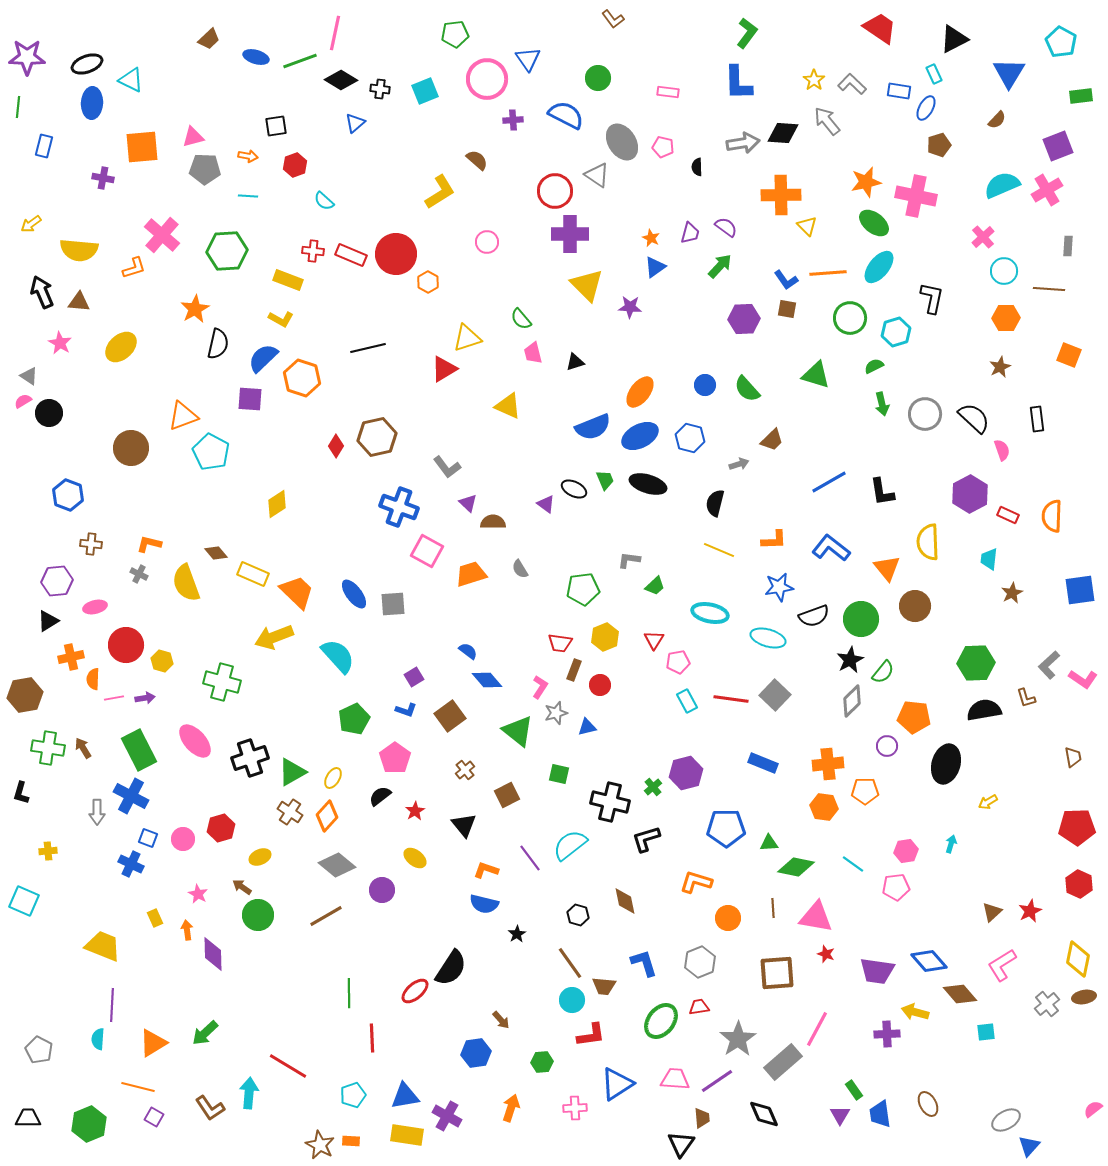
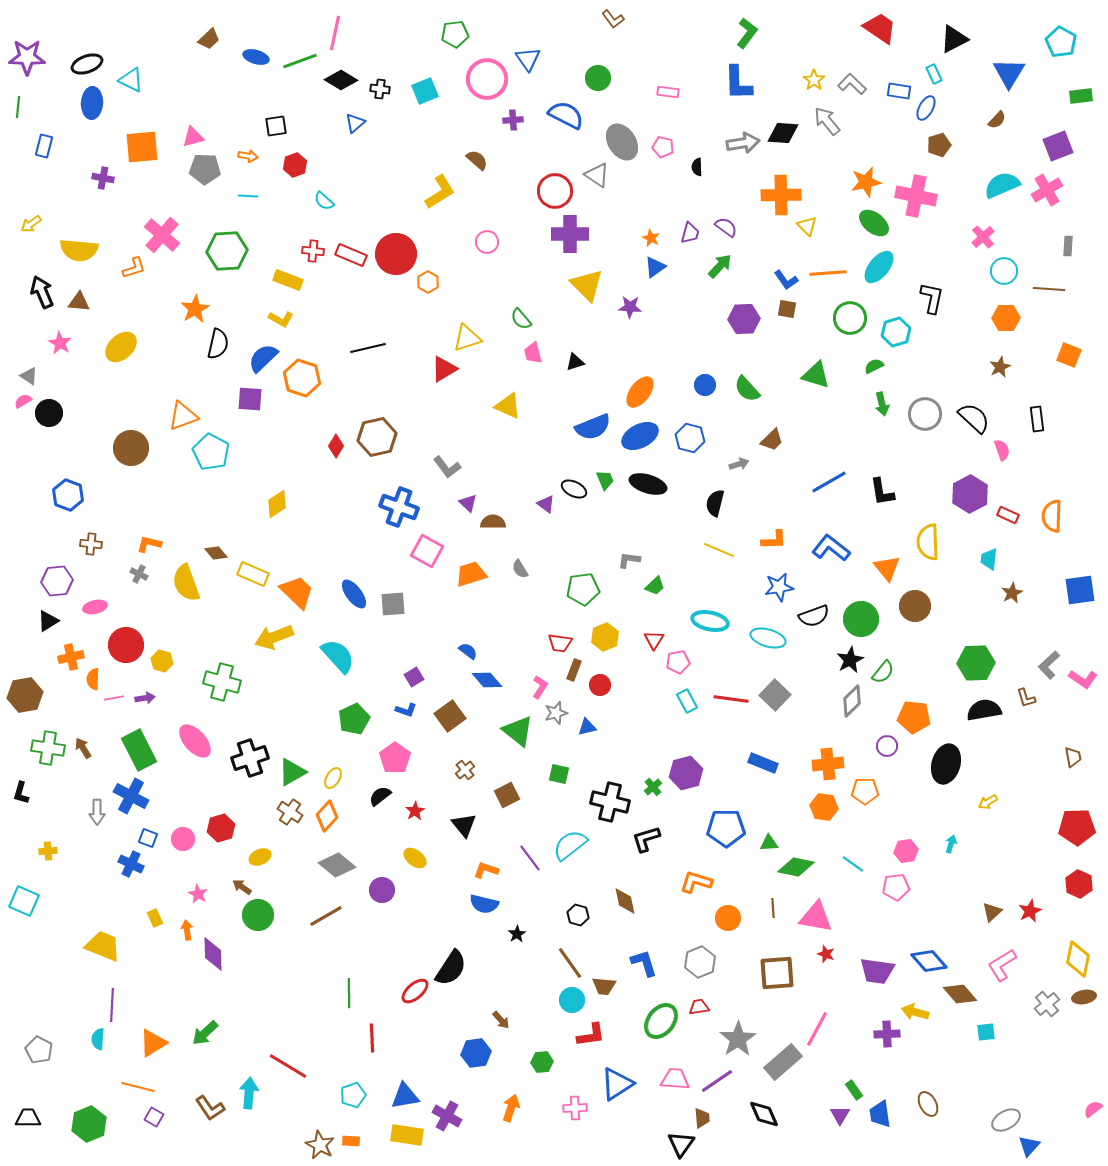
cyan ellipse at (710, 613): moved 8 px down
